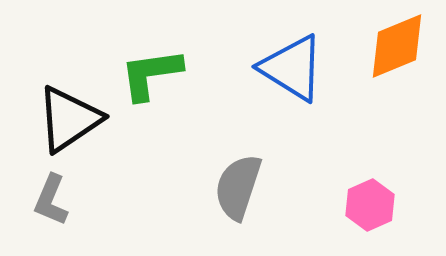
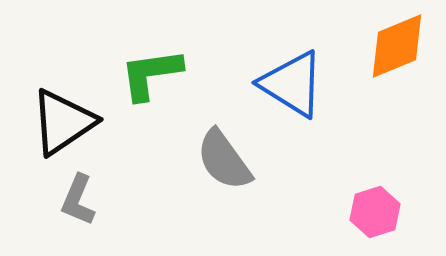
blue triangle: moved 16 px down
black triangle: moved 6 px left, 3 px down
gray semicircle: moved 14 px left, 27 px up; rotated 54 degrees counterclockwise
gray L-shape: moved 27 px right
pink hexagon: moved 5 px right, 7 px down; rotated 6 degrees clockwise
